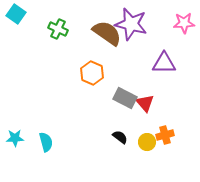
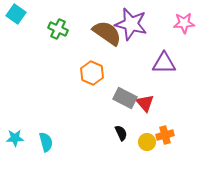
black semicircle: moved 1 px right, 4 px up; rotated 28 degrees clockwise
